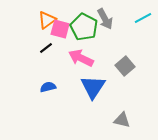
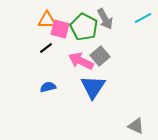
orange triangle: rotated 36 degrees clockwise
pink arrow: moved 3 px down
gray square: moved 25 px left, 10 px up
gray triangle: moved 14 px right, 6 px down; rotated 12 degrees clockwise
